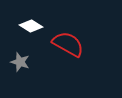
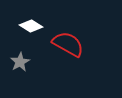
gray star: rotated 24 degrees clockwise
